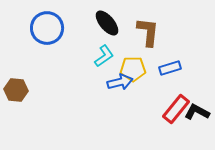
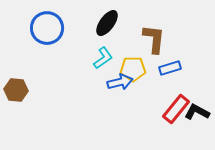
black ellipse: rotated 76 degrees clockwise
brown L-shape: moved 6 px right, 7 px down
cyan L-shape: moved 1 px left, 2 px down
